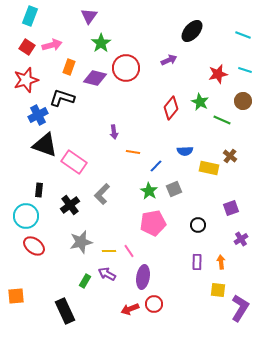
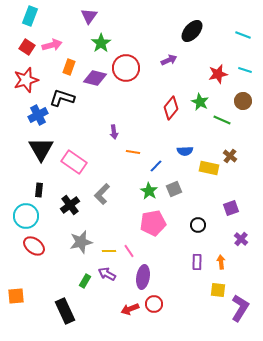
black triangle at (45, 145): moved 4 px left, 4 px down; rotated 40 degrees clockwise
purple cross at (241, 239): rotated 16 degrees counterclockwise
